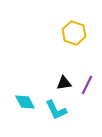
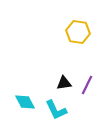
yellow hexagon: moved 4 px right, 1 px up; rotated 10 degrees counterclockwise
